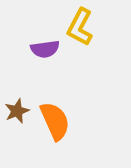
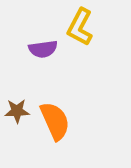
purple semicircle: moved 2 px left
brown star: rotated 20 degrees clockwise
